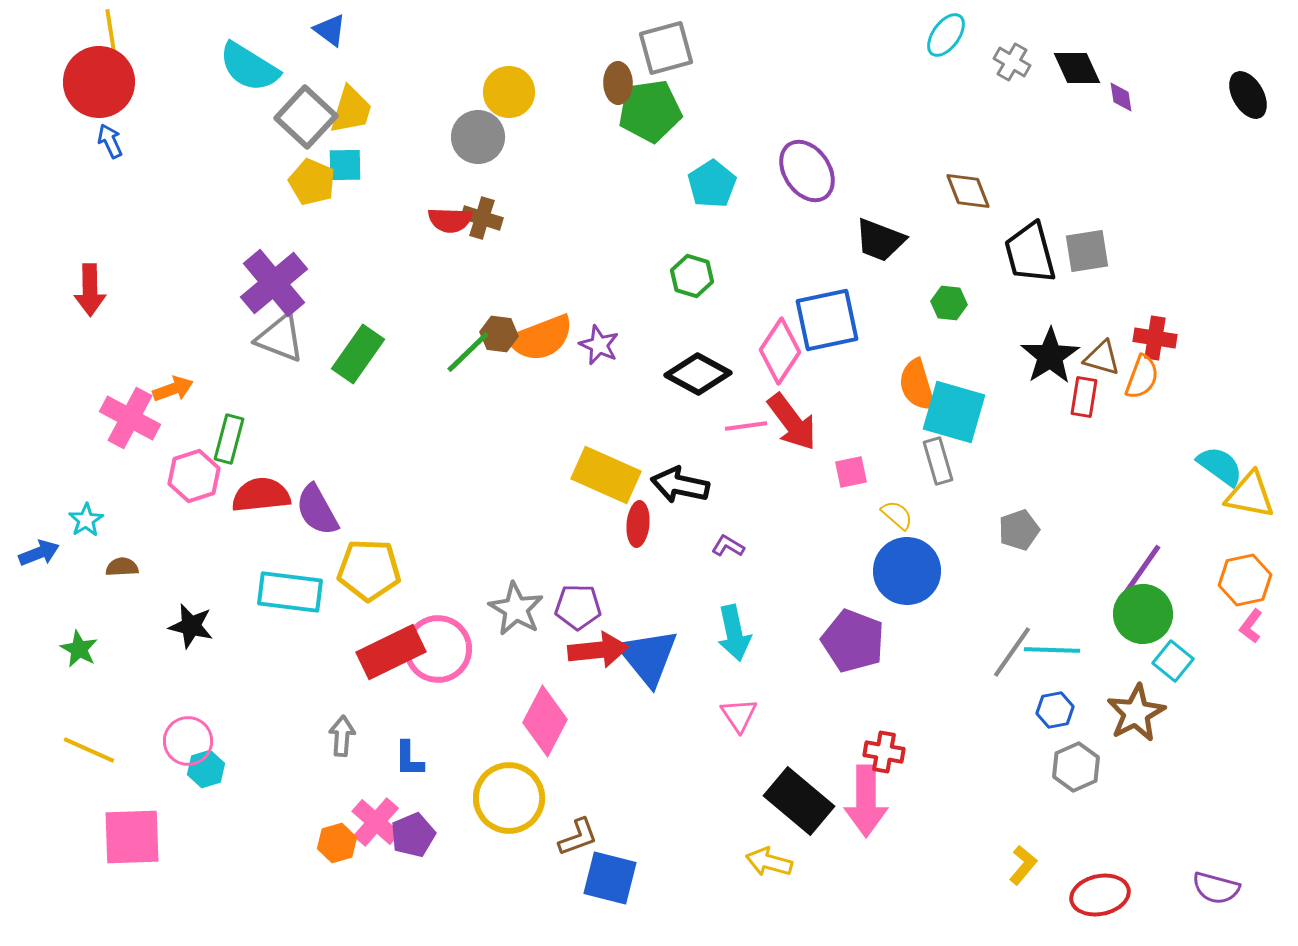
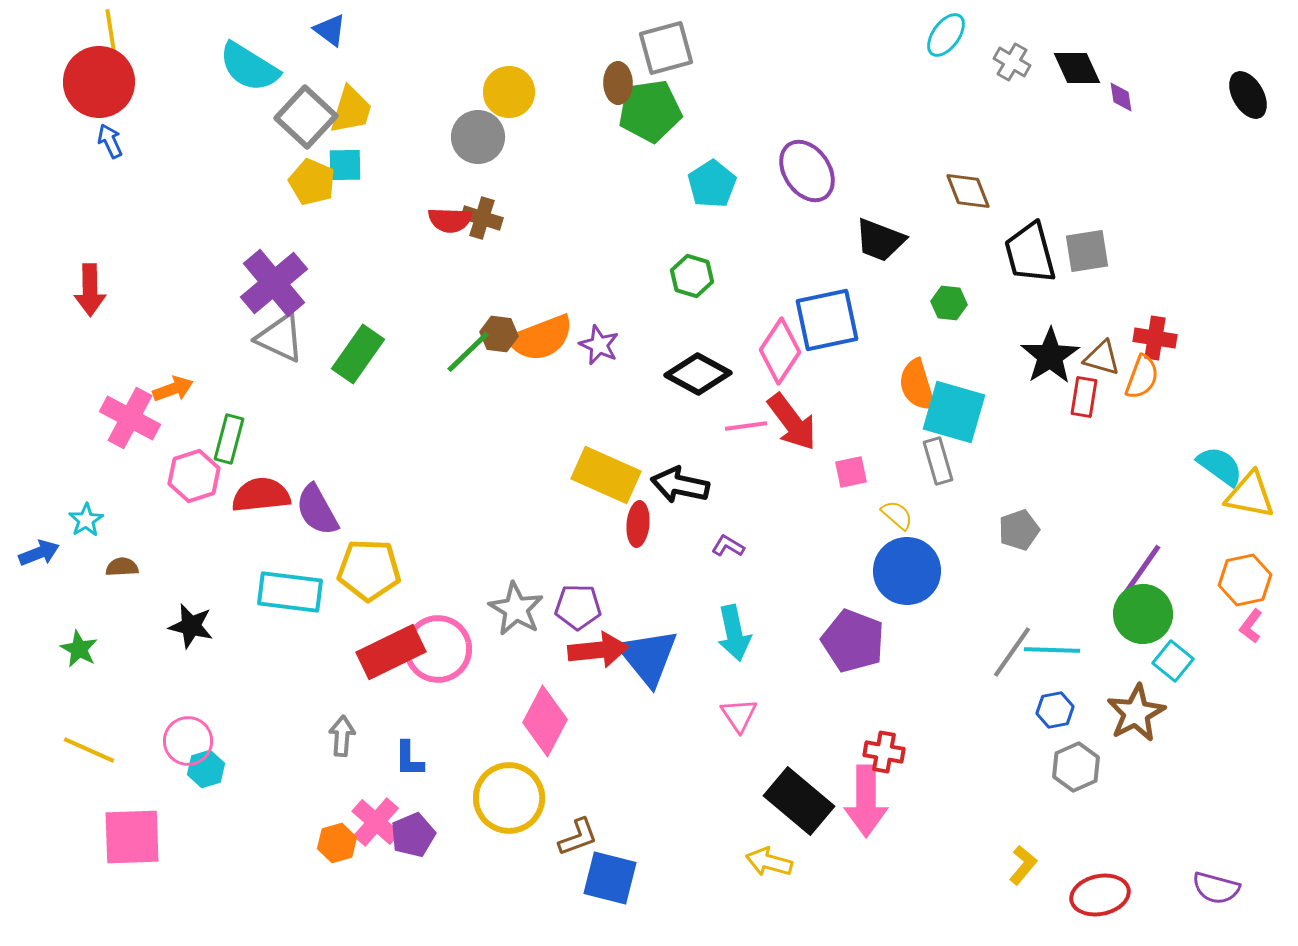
gray triangle at (280, 338): rotated 4 degrees clockwise
